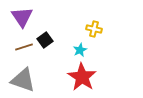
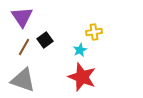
yellow cross: moved 3 px down; rotated 21 degrees counterclockwise
brown line: rotated 42 degrees counterclockwise
red star: rotated 12 degrees counterclockwise
